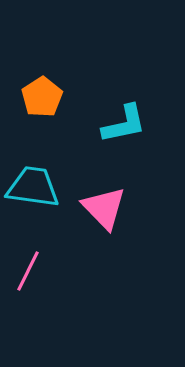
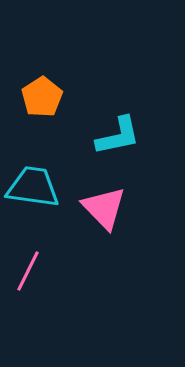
cyan L-shape: moved 6 px left, 12 px down
